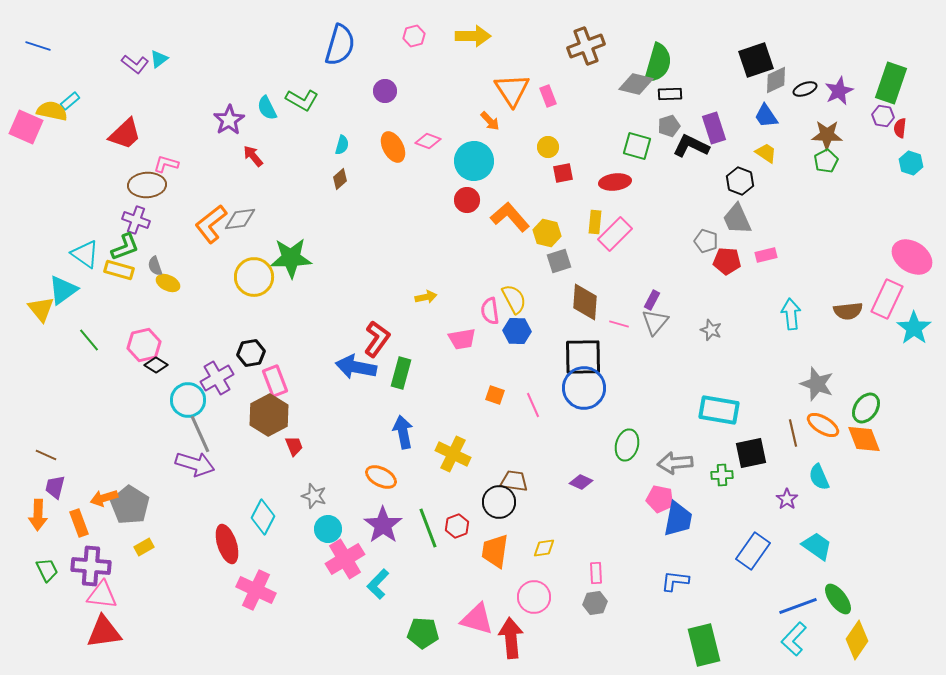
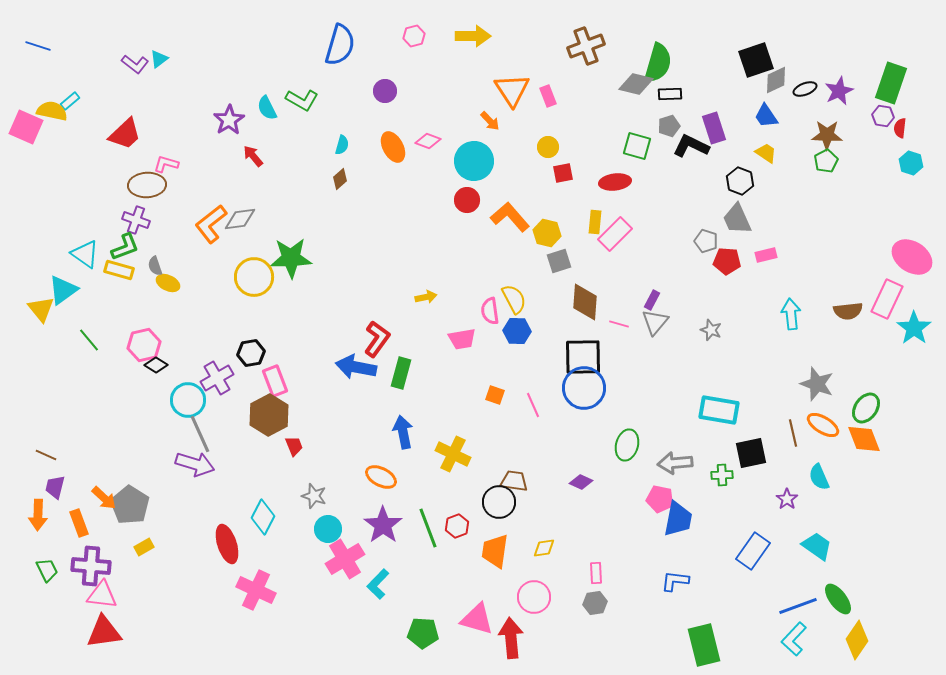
orange arrow at (104, 498): rotated 120 degrees counterclockwise
